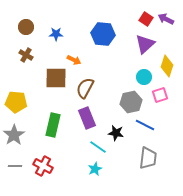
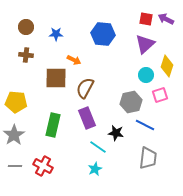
red square: rotated 24 degrees counterclockwise
brown cross: rotated 24 degrees counterclockwise
cyan circle: moved 2 px right, 2 px up
